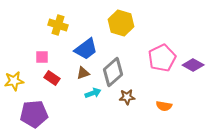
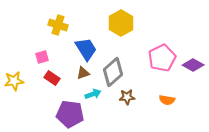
yellow hexagon: rotated 15 degrees clockwise
blue trapezoid: rotated 85 degrees counterclockwise
pink square: rotated 16 degrees counterclockwise
cyan arrow: moved 1 px down
orange semicircle: moved 3 px right, 6 px up
purple pentagon: moved 36 px right; rotated 12 degrees clockwise
